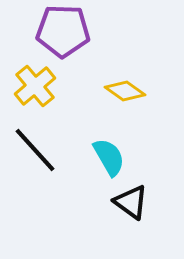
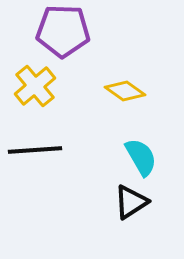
black line: rotated 52 degrees counterclockwise
cyan semicircle: moved 32 px right
black triangle: rotated 51 degrees clockwise
